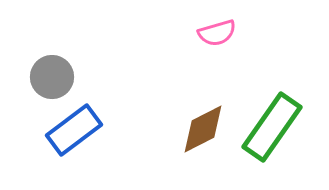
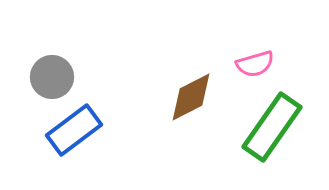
pink semicircle: moved 38 px right, 31 px down
brown diamond: moved 12 px left, 32 px up
